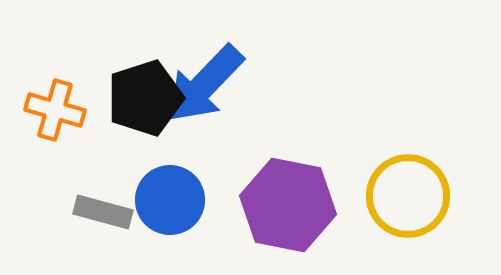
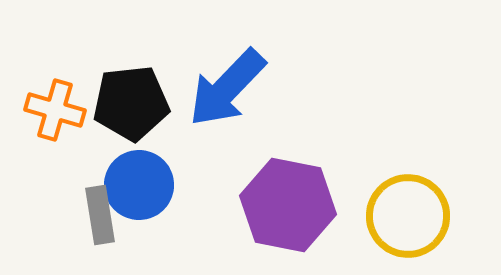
blue arrow: moved 22 px right, 4 px down
black pentagon: moved 14 px left, 5 px down; rotated 12 degrees clockwise
yellow circle: moved 20 px down
blue circle: moved 31 px left, 15 px up
gray rectangle: moved 3 px left, 3 px down; rotated 66 degrees clockwise
